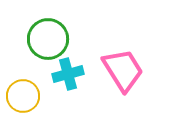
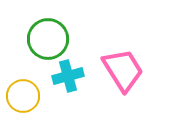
cyan cross: moved 2 px down
